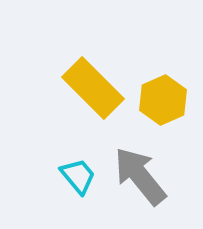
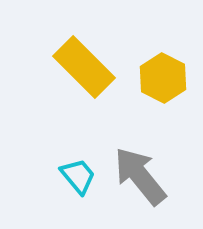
yellow rectangle: moved 9 px left, 21 px up
yellow hexagon: moved 22 px up; rotated 9 degrees counterclockwise
